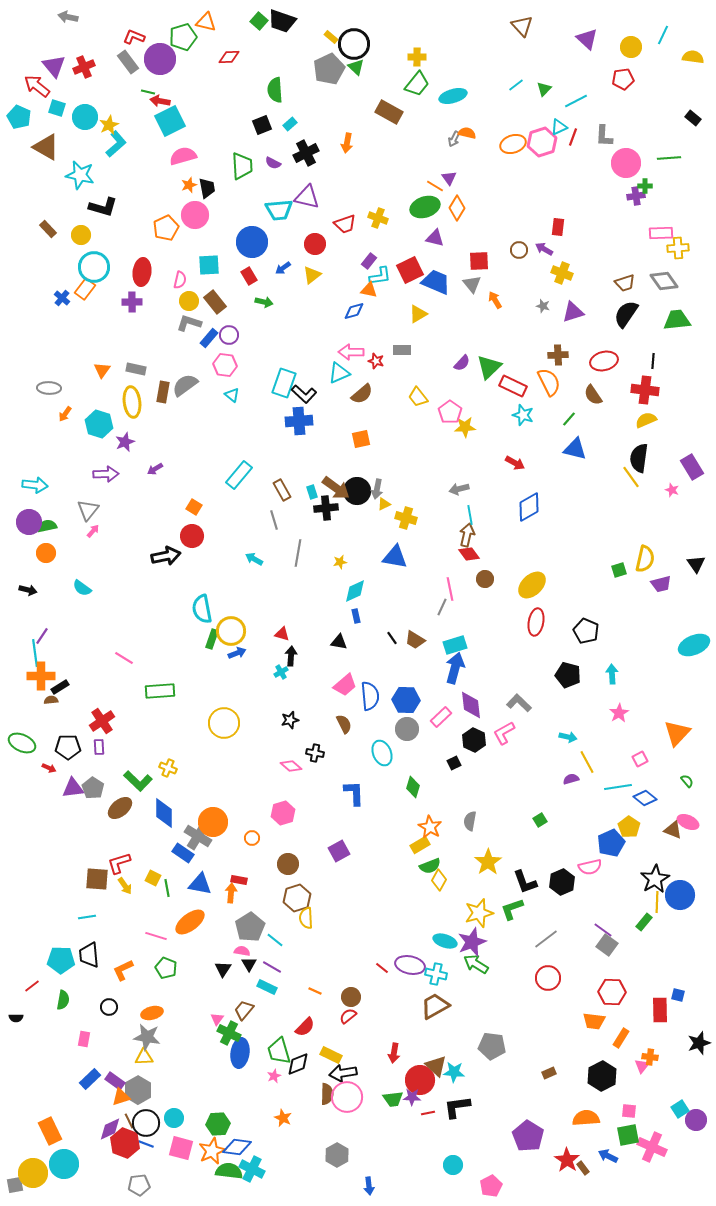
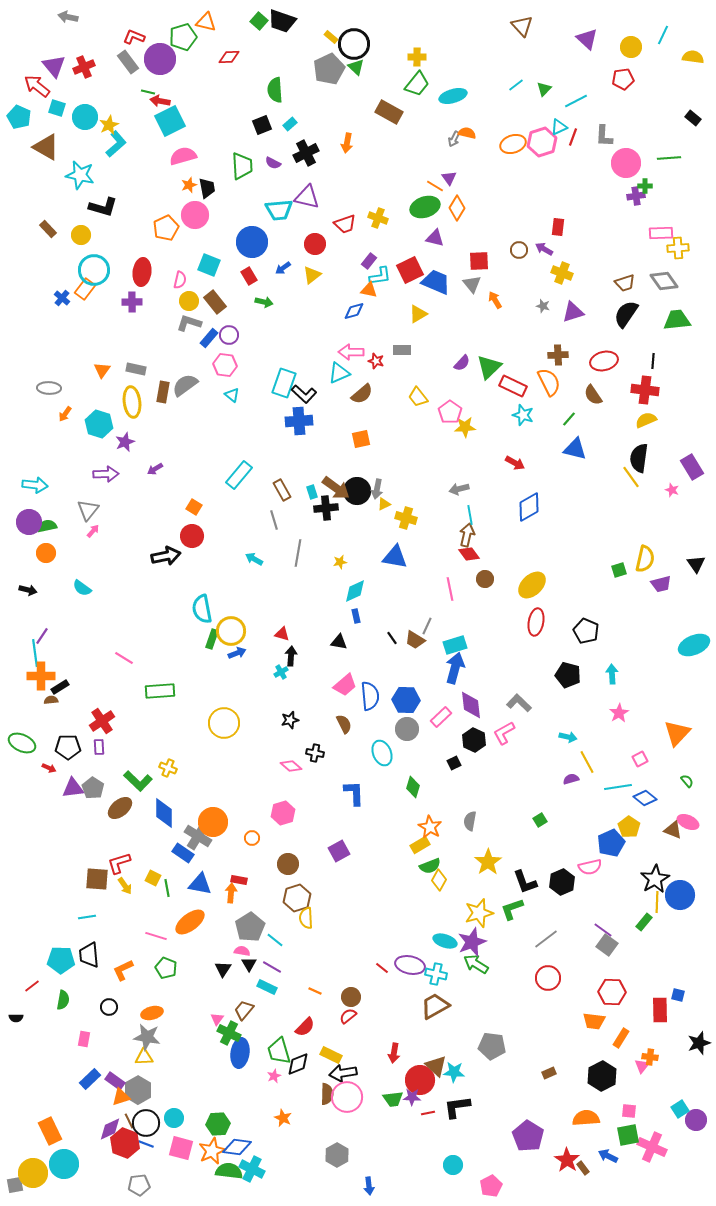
cyan square at (209, 265): rotated 25 degrees clockwise
cyan circle at (94, 267): moved 3 px down
gray line at (442, 607): moved 15 px left, 19 px down
